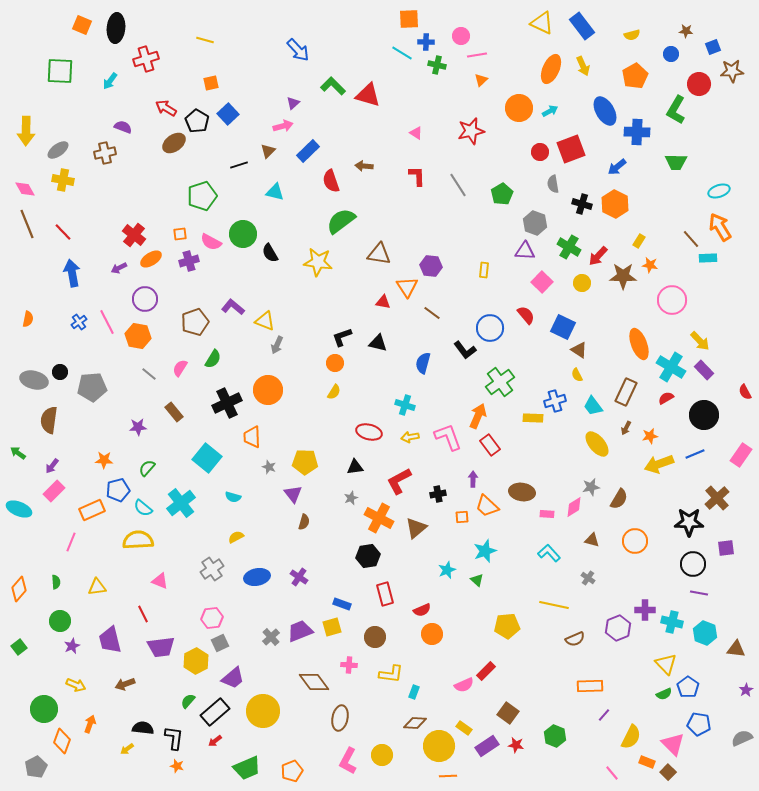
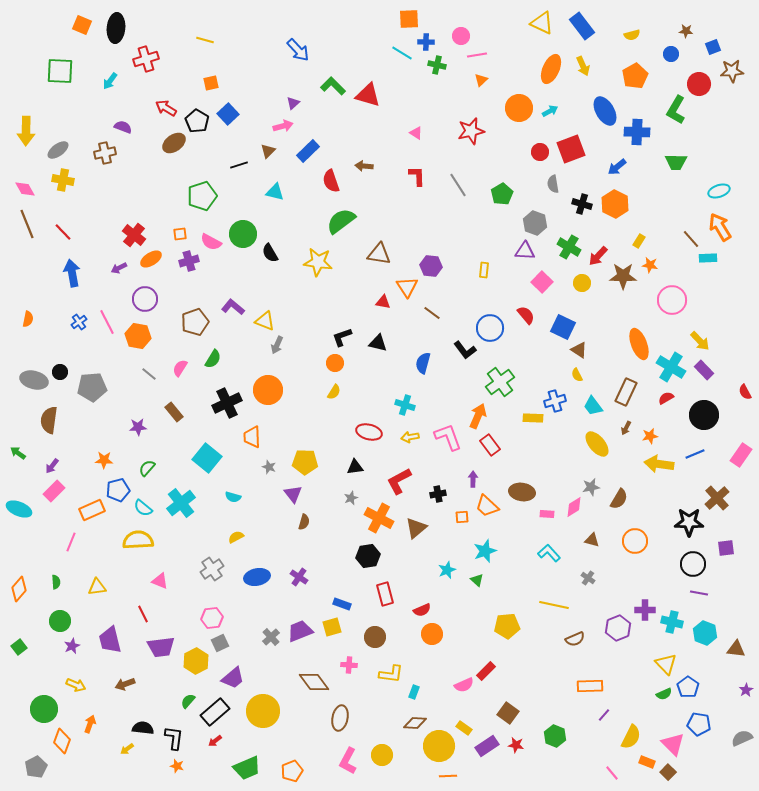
yellow arrow at (659, 464): rotated 28 degrees clockwise
